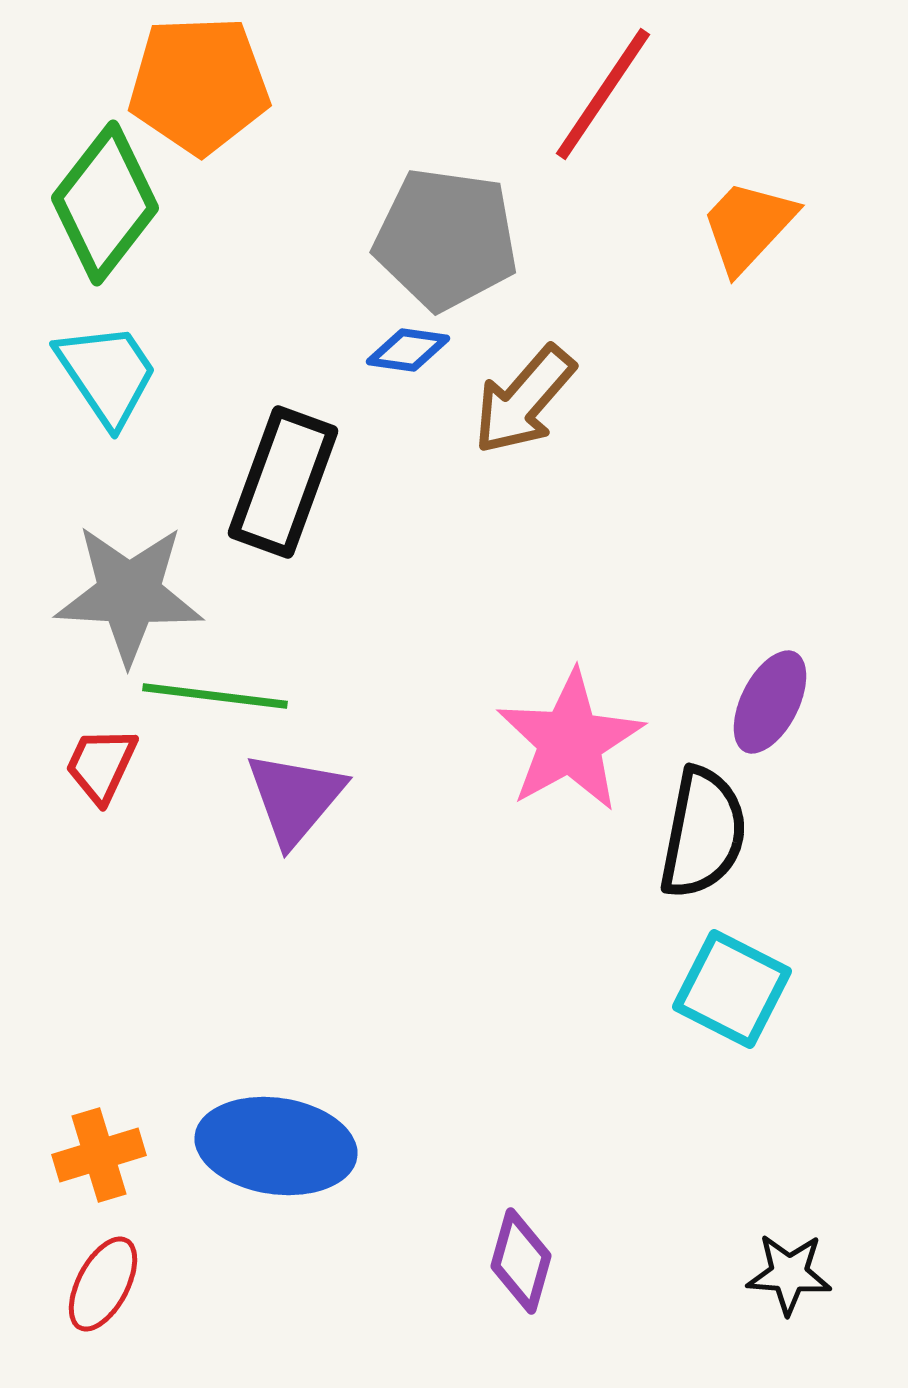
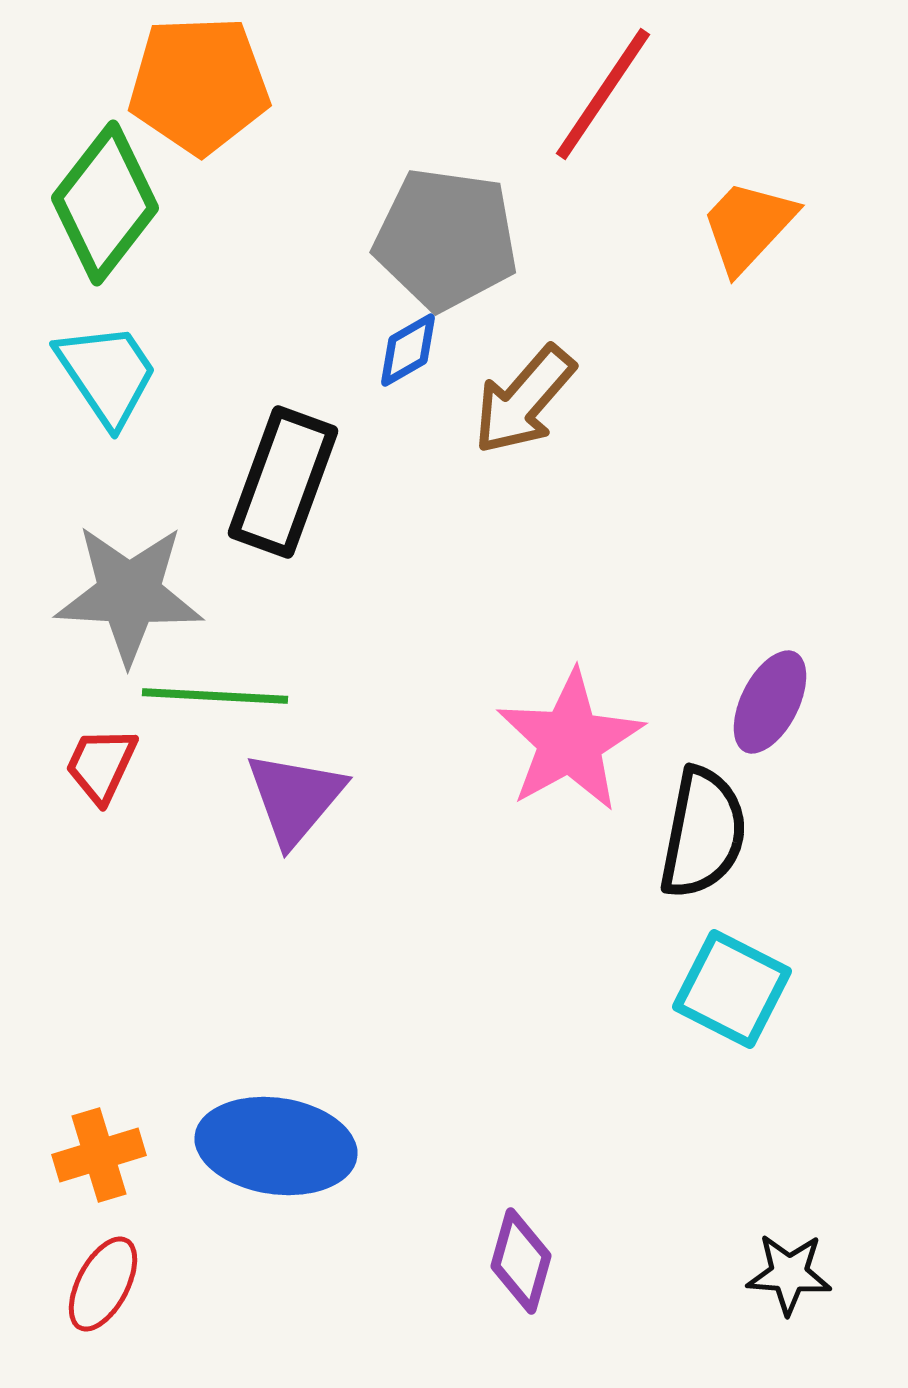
blue diamond: rotated 38 degrees counterclockwise
green line: rotated 4 degrees counterclockwise
